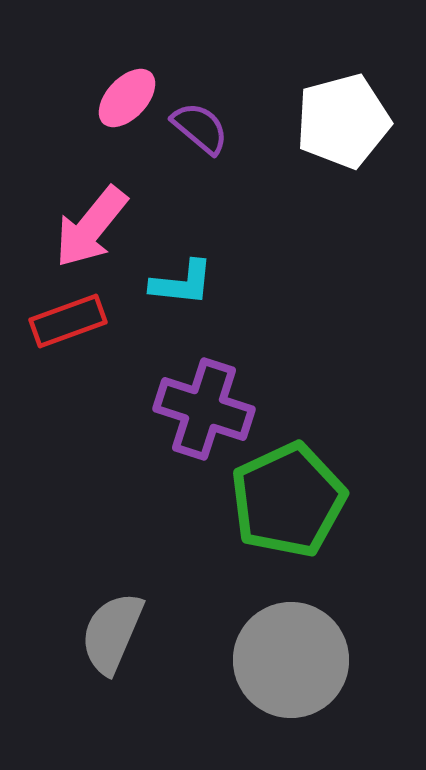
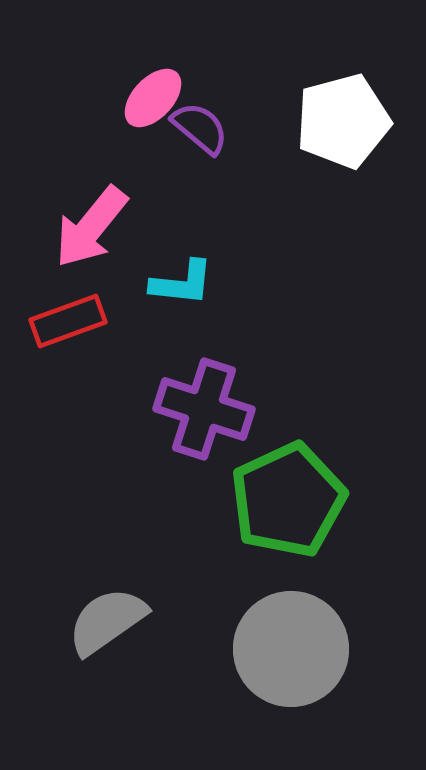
pink ellipse: moved 26 px right
gray semicircle: moved 5 px left, 12 px up; rotated 32 degrees clockwise
gray circle: moved 11 px up
